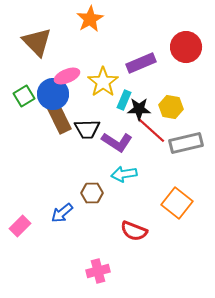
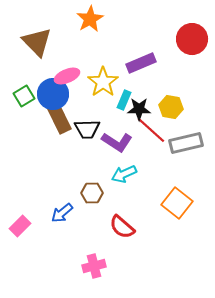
red circle: moved 6 px right, 8 px up
cyan arrow: rotated 15 degrees counterclockwise
red semicircle: moved 12 px left, 4 px up; rotated 20 degrees clockwise
pink cross: moved 4 px left, 5 px up
